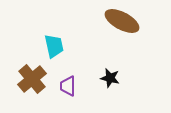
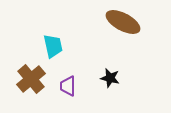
brown ellipse: moved 1 px right, 1 px down
cyan trapezoid: moved 1 px left
brown cross: moved 1 px left
